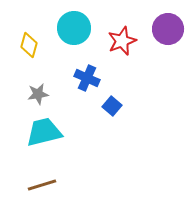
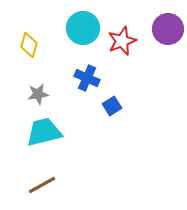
cyan circle: moved 9 px right
blue square: rotated 18 degrees clockwise
brown line: rotated 12 degrees counterclockwise
